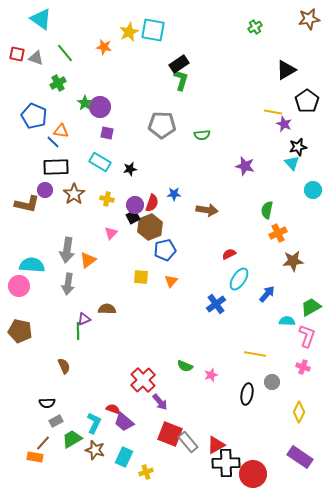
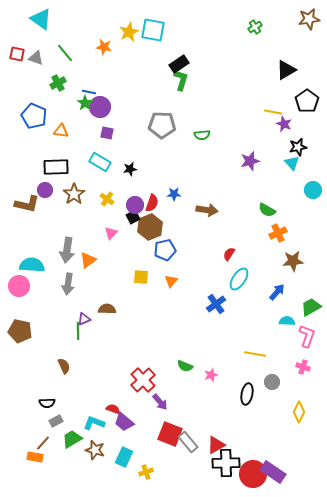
blue line at (53, 142): moved 36 px right, 50 px up; rotated 32 degrees counterclockwise
purple star at (245, 166): moved 5 px right, 5 px up; rotated 30 degrees counterclockwise
yellow cross at (107, 199): rotated 24 degrees clockwise
green semicircle at (267, 210): rotated 72 degrees counterclockwise
red semicircle at (229, 254): rotated 32 degrees counterclockwise
blue arrow at (267, 294): moved 10 px right, 2 px up
cyan L-shape at (94, 423): rotated 95 degrees counterclockwise
purple rectangle at (300, 457): moved 27 px left, 15 px down
